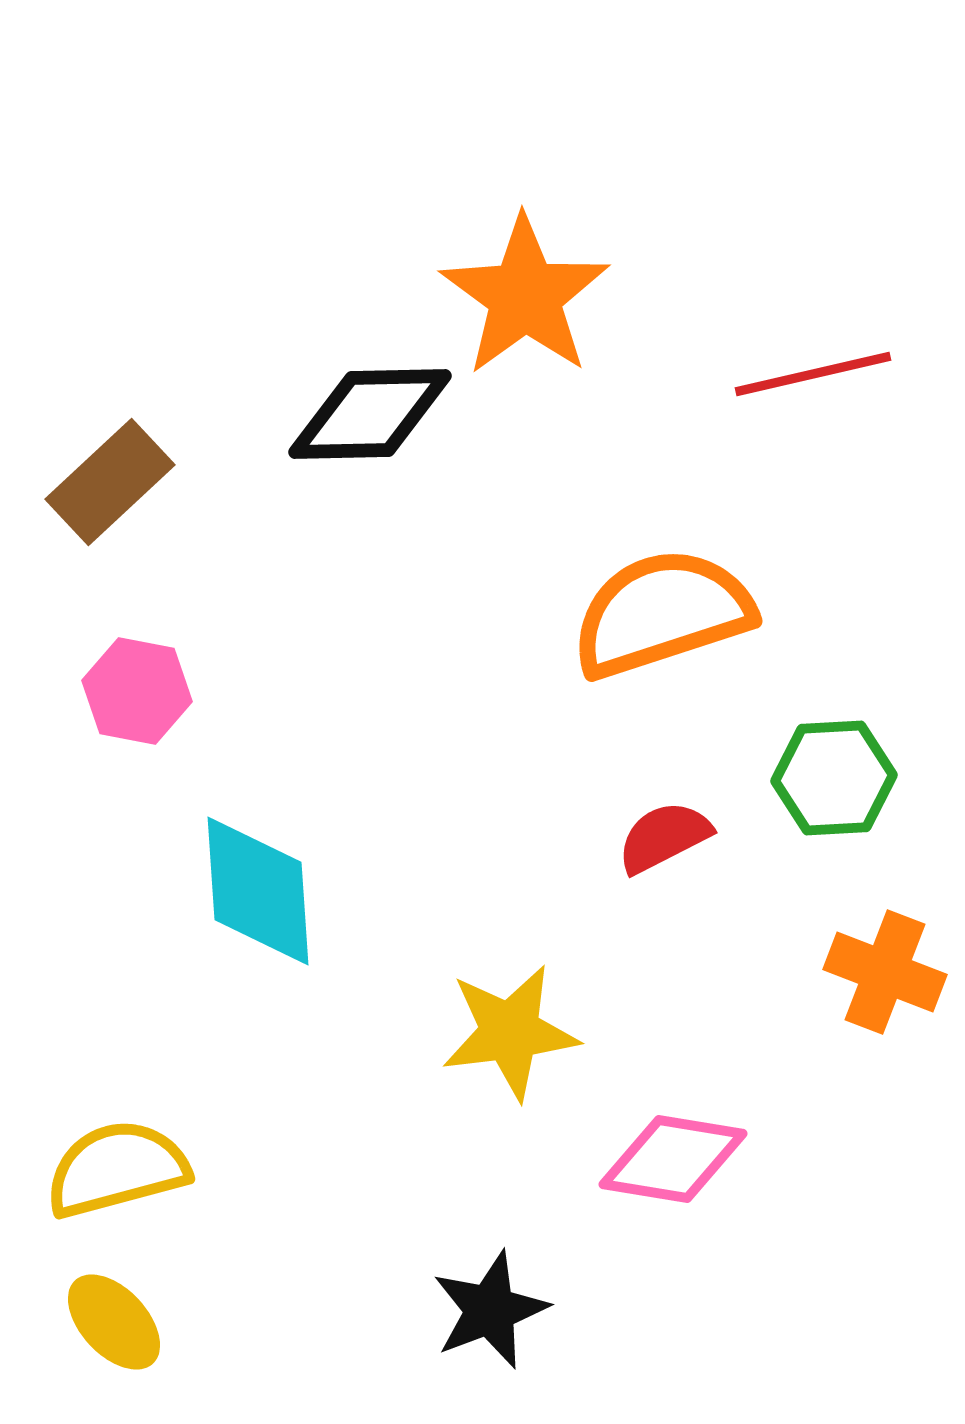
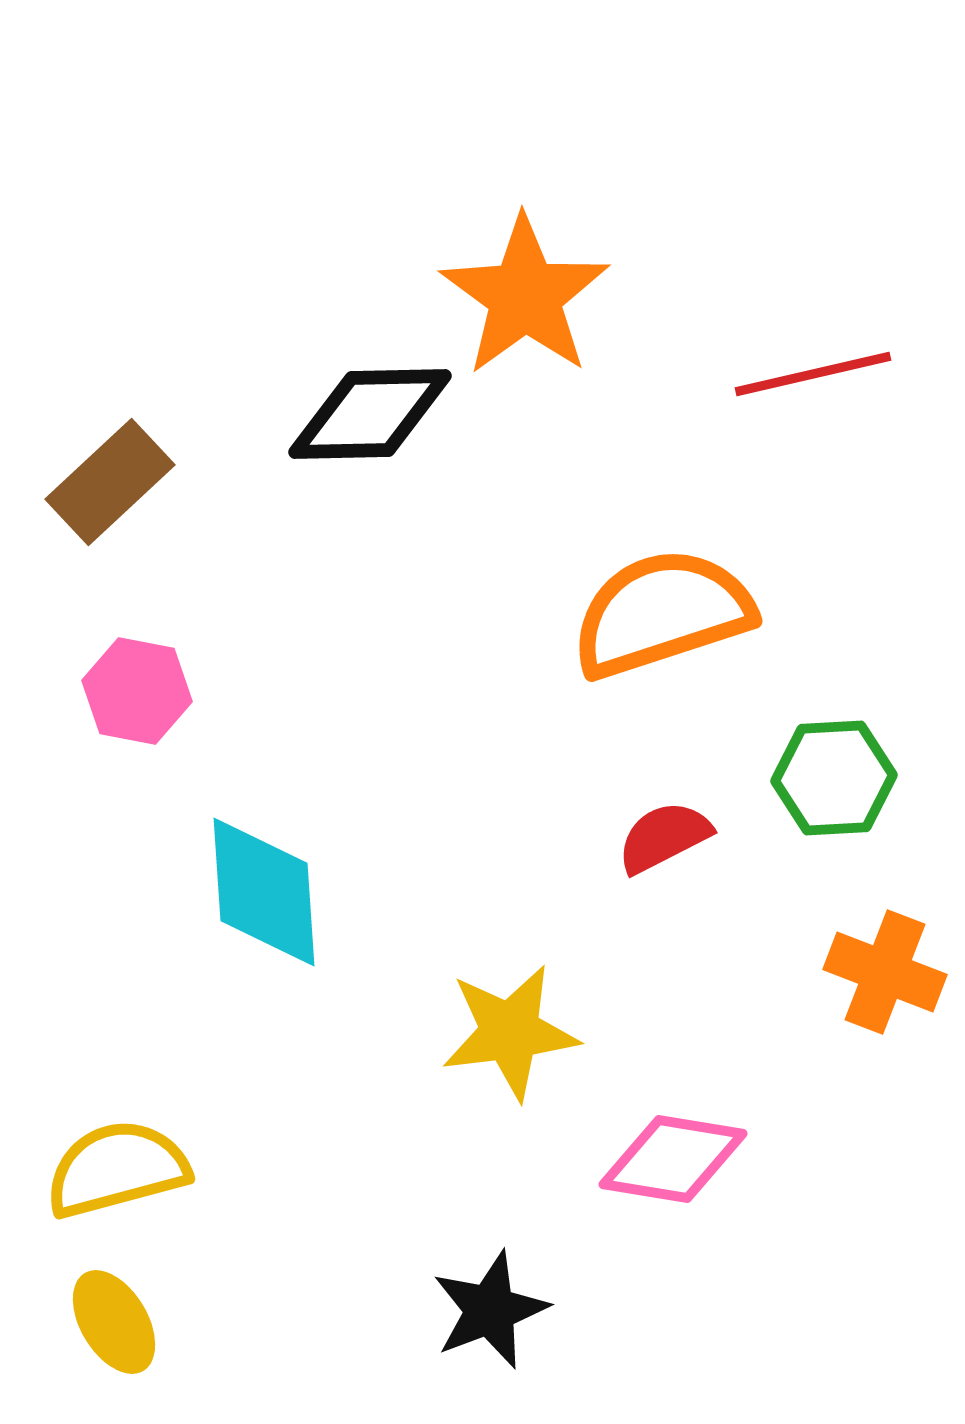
cyan diamond: moved 6 px right, 1 px down
yellow ellipse: rotated 12 degrees clockwise
